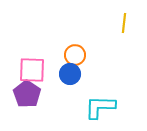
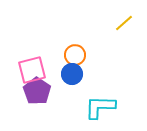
yellow line: rotated 42 degrees clockwise
pink square: rotated 16 degrees counterclockwise
blue circle: moved 2 px right
purple pentagon: moved 10 px right, 3 px up
